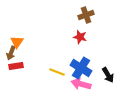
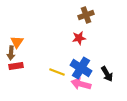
red star: moved 1 px left, 1 px down; rotated 24 degrees counterclockwise
brown arrow: rotated 16 degrees counterclockwise
black arrow: moved 1 px left, 1 px up
